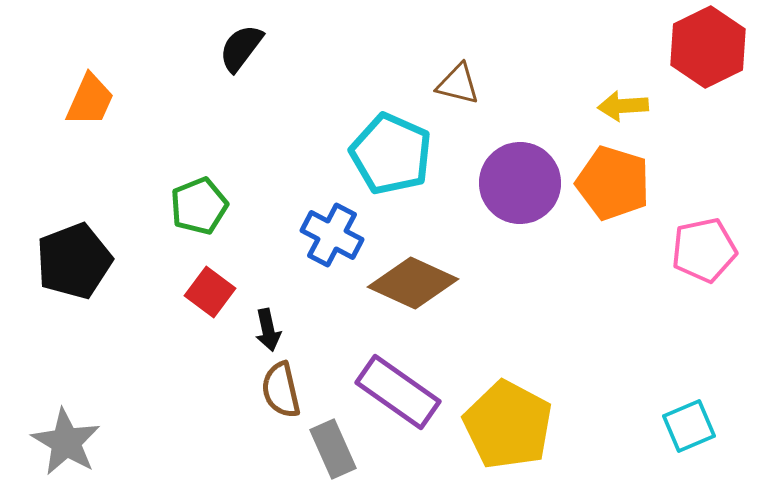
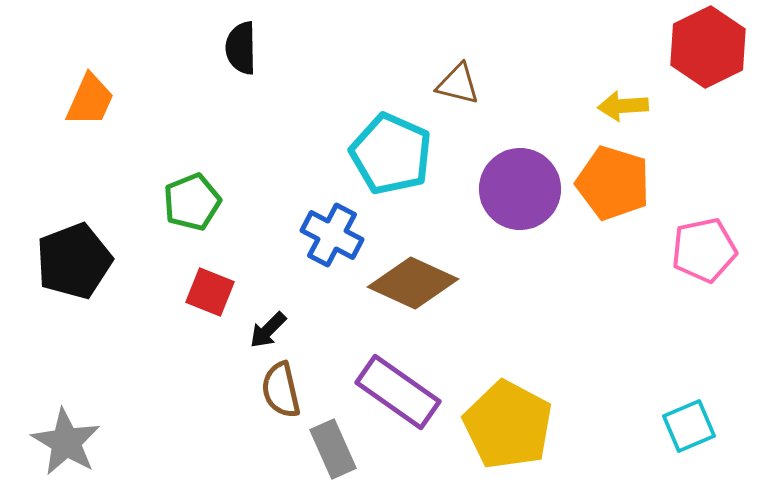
black semicircle: rotated 38 degrees counterclockwise
purple circle: moved 6 px down
green pentagon: moved 7 px left, 4 px up
red square: rotated 15 degrees counterclockwise
black arrow: rotated 57 degrees clockwise
